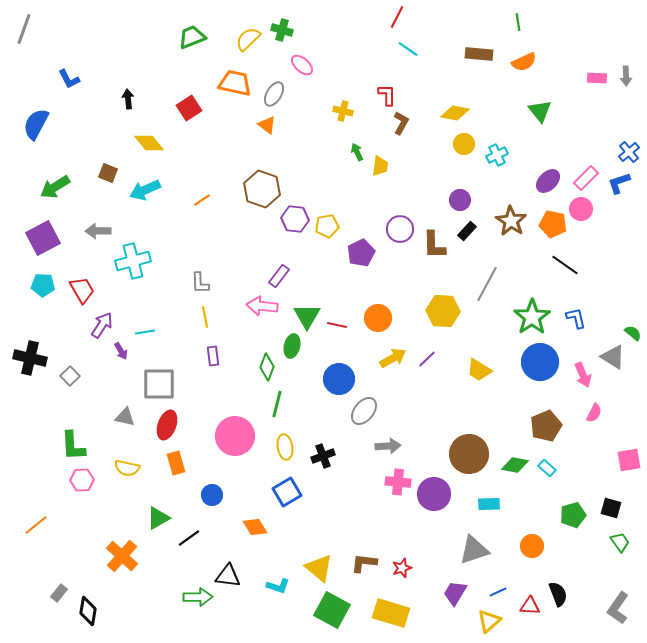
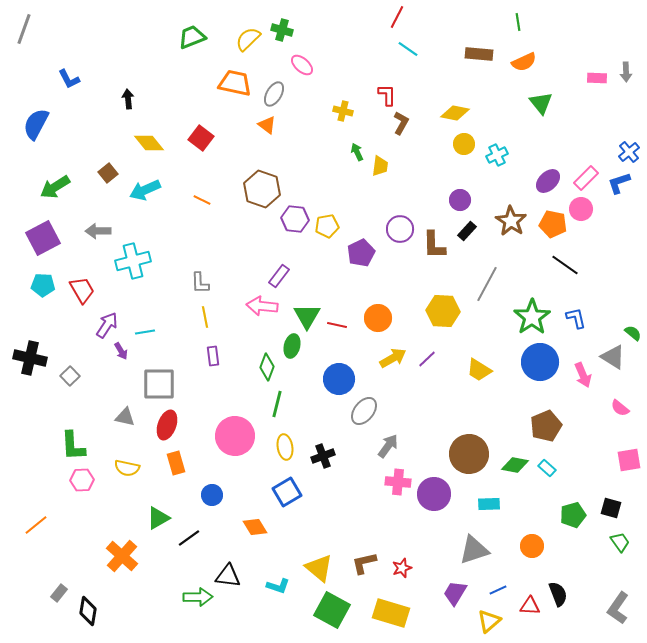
gray arrow at (626, 76): moved 4 px up
red square at (189, 108): moved 12 px right, 30 px down; rotated 20 degrees counterclockwise
green triangle at (540, 111): moved 1 px right, 8 px up
brown square at (108, 173): rotated 30 degrees clockwise
orange line at (202, 200): rotated 60 degrees clockwise
purple arrow at (102, 325): moved 5 px right
pink semicircle at (594, 413): moved 26 px right, 5 px up; rotated 102 degrees clockwise
gray arrow at (388, 446): rotated 50 degrees counterclockwise
brown L-shape at (364, 563): rotated 20 degrees counterclockwise
blue line at (498, 592): moved 2 px up
